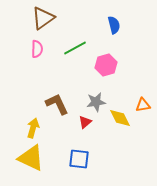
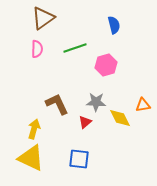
green line: rotated 10 degrees clockwise
gray star: rotated 12 degrees clockwise
yellow arrow: moved 1 px right, 1 px down
